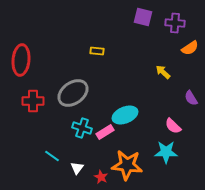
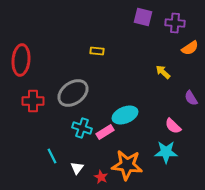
cyan line: rotated 28 degrees clockwise
